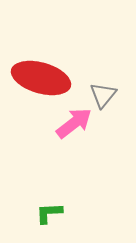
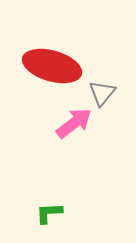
red ellipse: moved 11 px right, 12 px up
gray triangle: moved 1 px left, 2 px up
